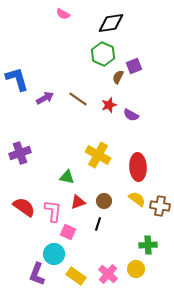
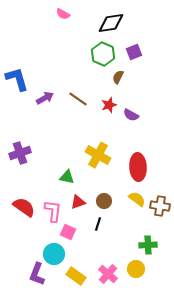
purple square: moved 14 px up
